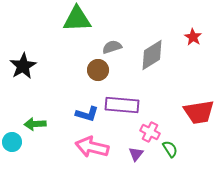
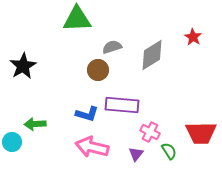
red trapezoid: moved 2 px right, 21 px down; rotated 8 degrees clockwise
green semicircle: moved 1 px left, 2 px down
